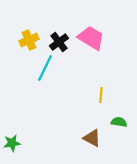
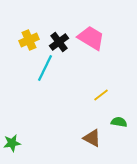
yellow line: rotated 49 degrees clockwise
